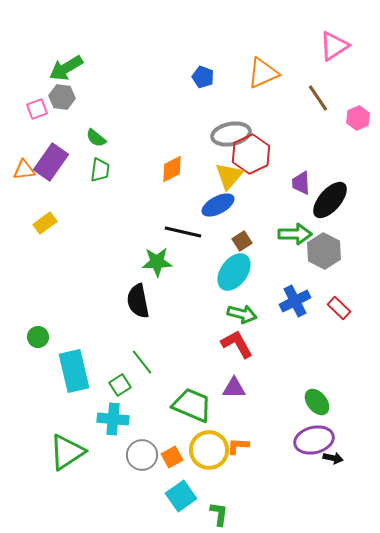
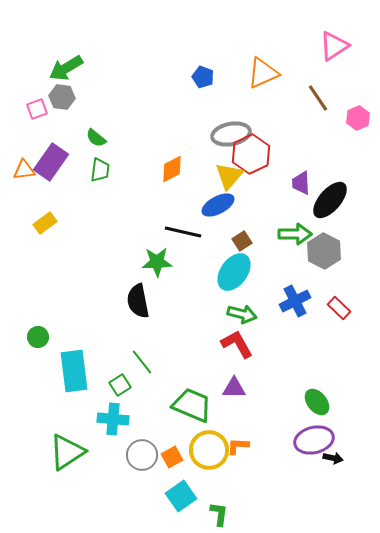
cyan rectangle at (74, 371): rotated 6 degrees clockwise
